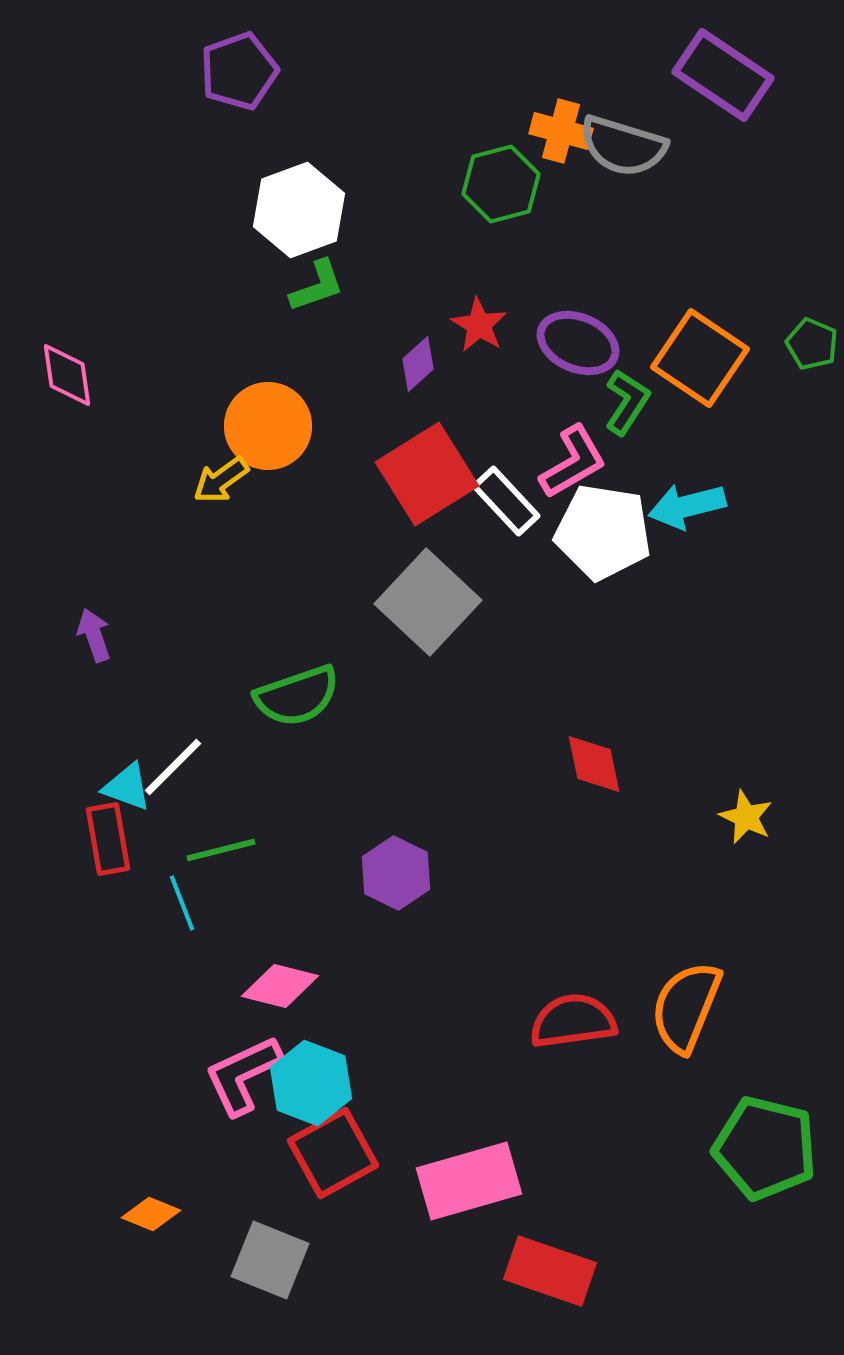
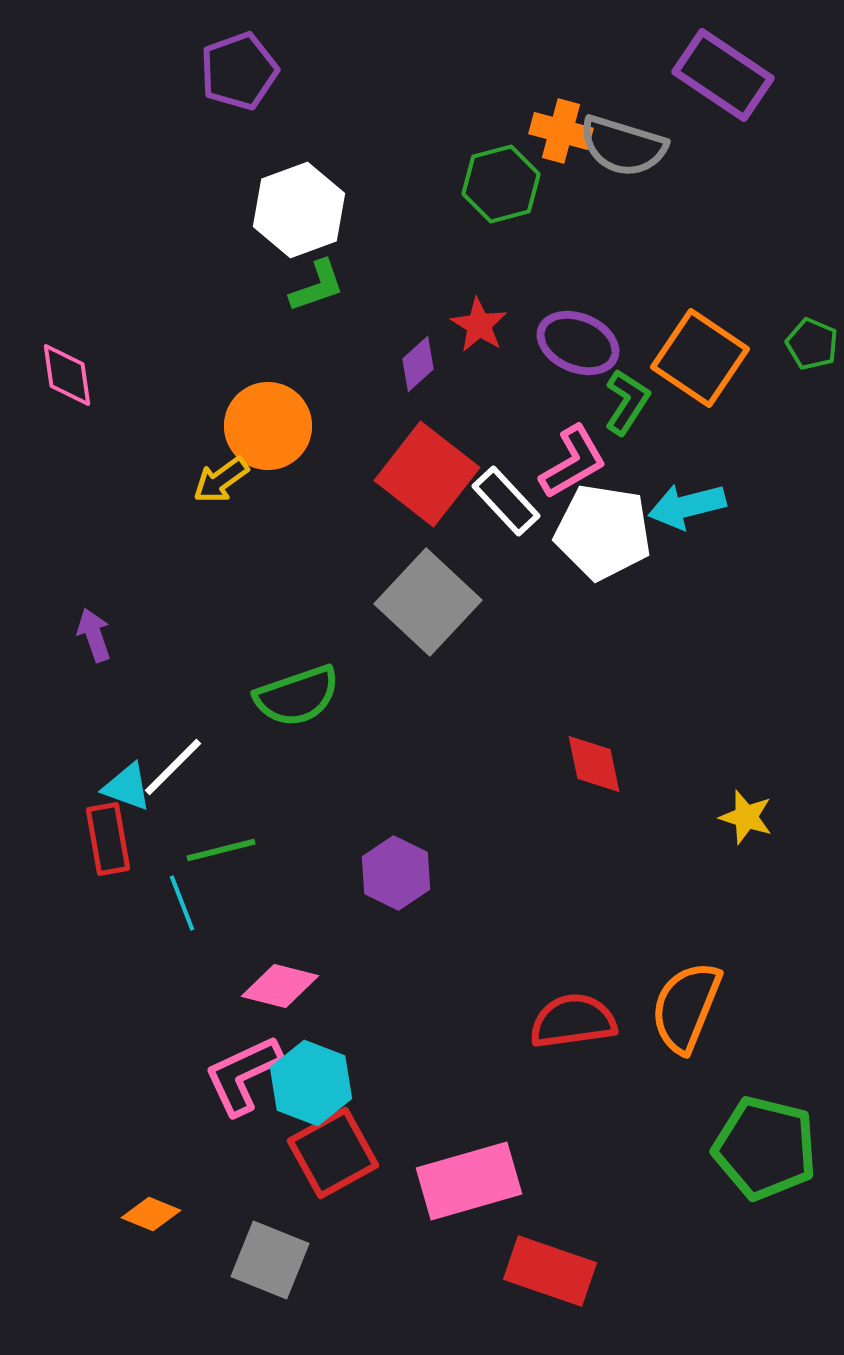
red square at (427, 474): rotated 20 degrees counterclockwise
yellow star at (746, 817): rotated 8 degrees counterclockwise
